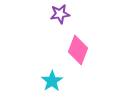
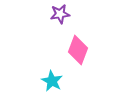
cyan star: rotated 10 degrees counterclockwise
